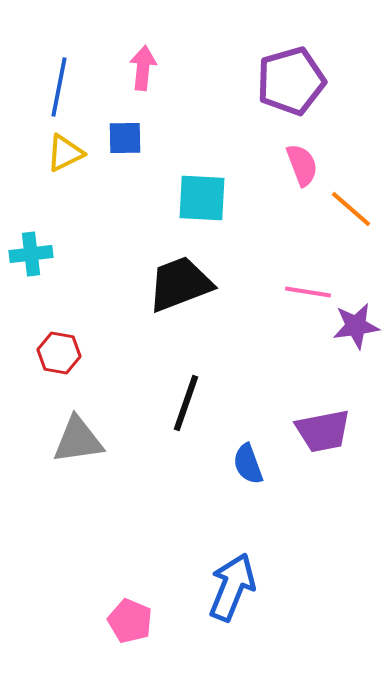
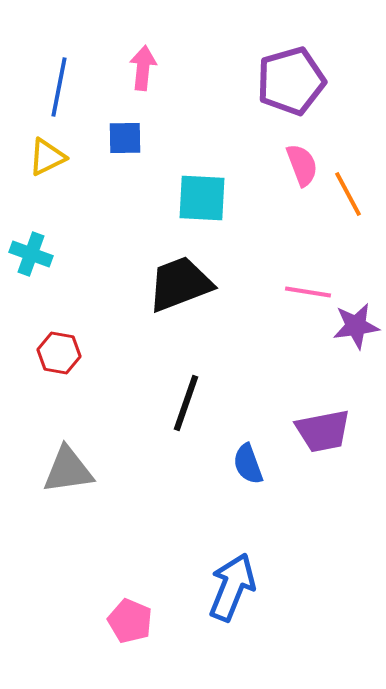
yellow triangle: moved 18 px left, 4 px down
orange line: moved 3 px left, 15 px up; rotated 21 degrees clockwise
cyan cross: rotated 27 degrees clockwise
gray triangle: moved 10 px left, 30 px down
